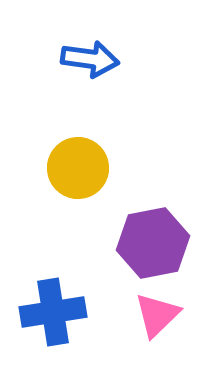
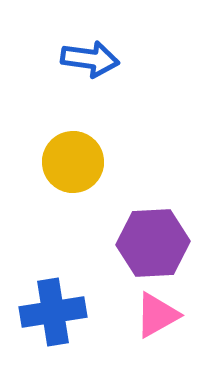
yellow circle: moved 5 px left, 6 px up
purple hexagon: rotated 8 degrees clockwise
pink triangle: rotated 15 degrees clockwise
